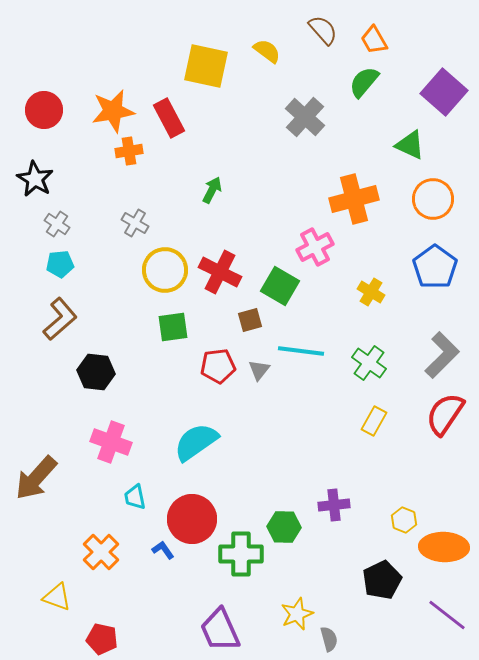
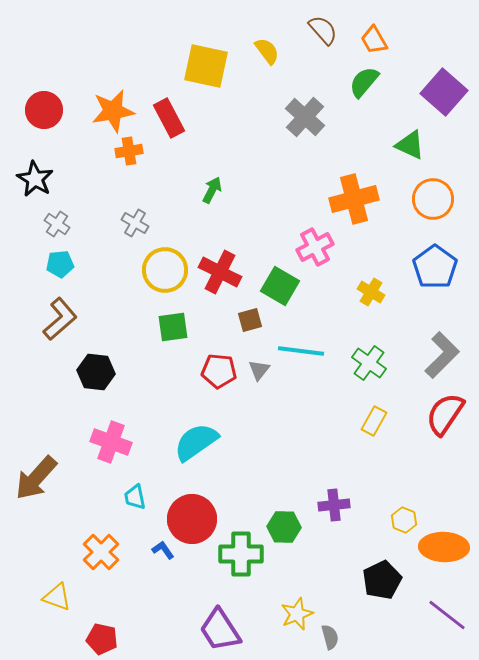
yellow semicircle at (267, 51): rotated 16 degrees clockwise
red pentagon at (218, 366): moved 1 px right, 5 px down; rotated 12 degrees clockwise
purple trapezoid at (220, 630): rotated 9 degrees counterclockwise
gray semicircle at (329, 639): moved 1 px right, 2 px up
